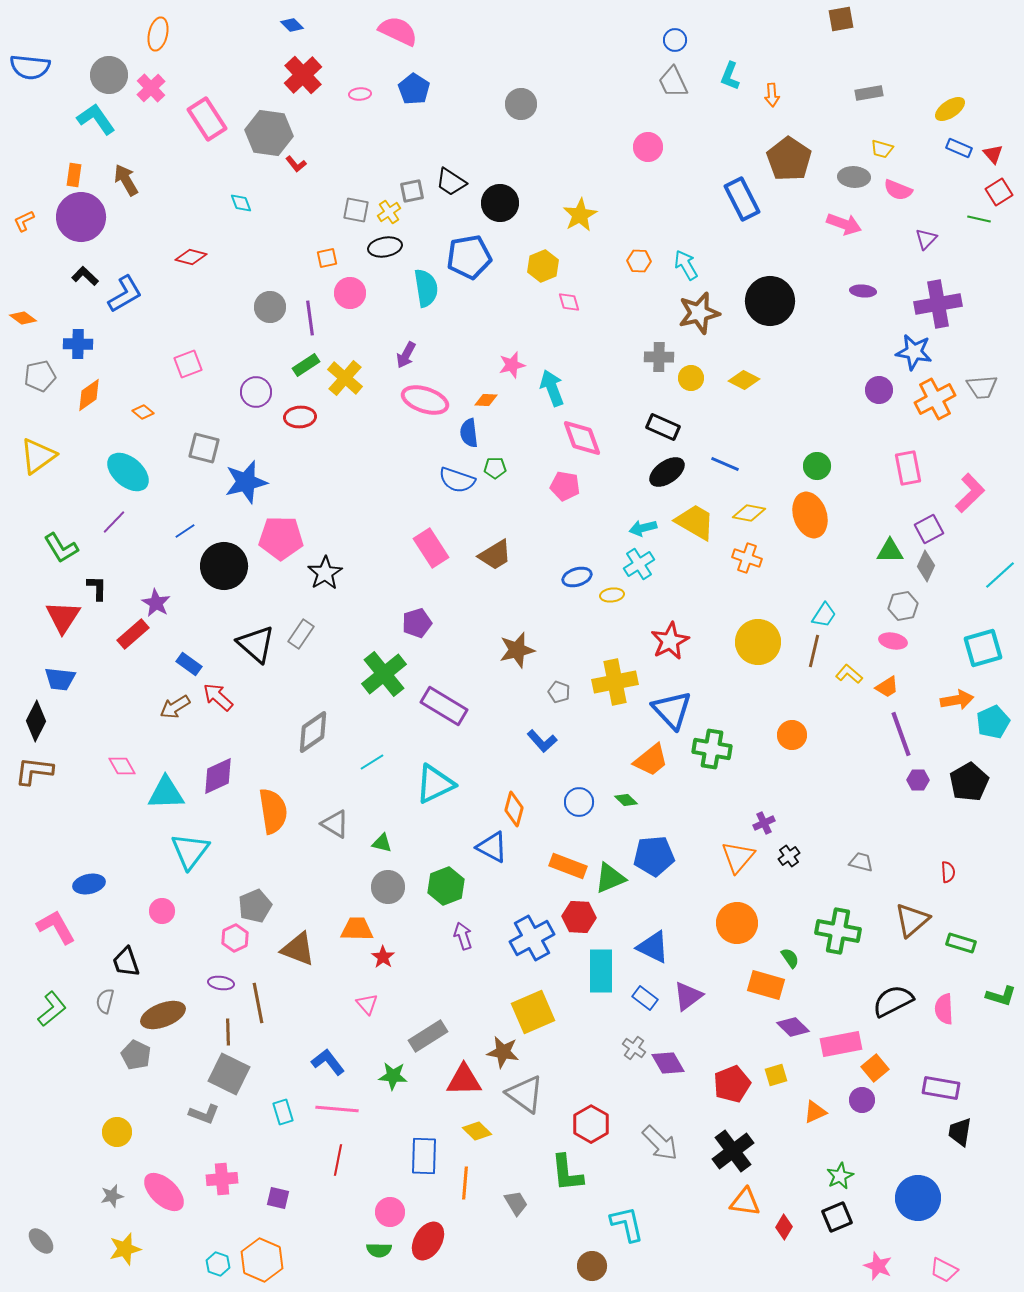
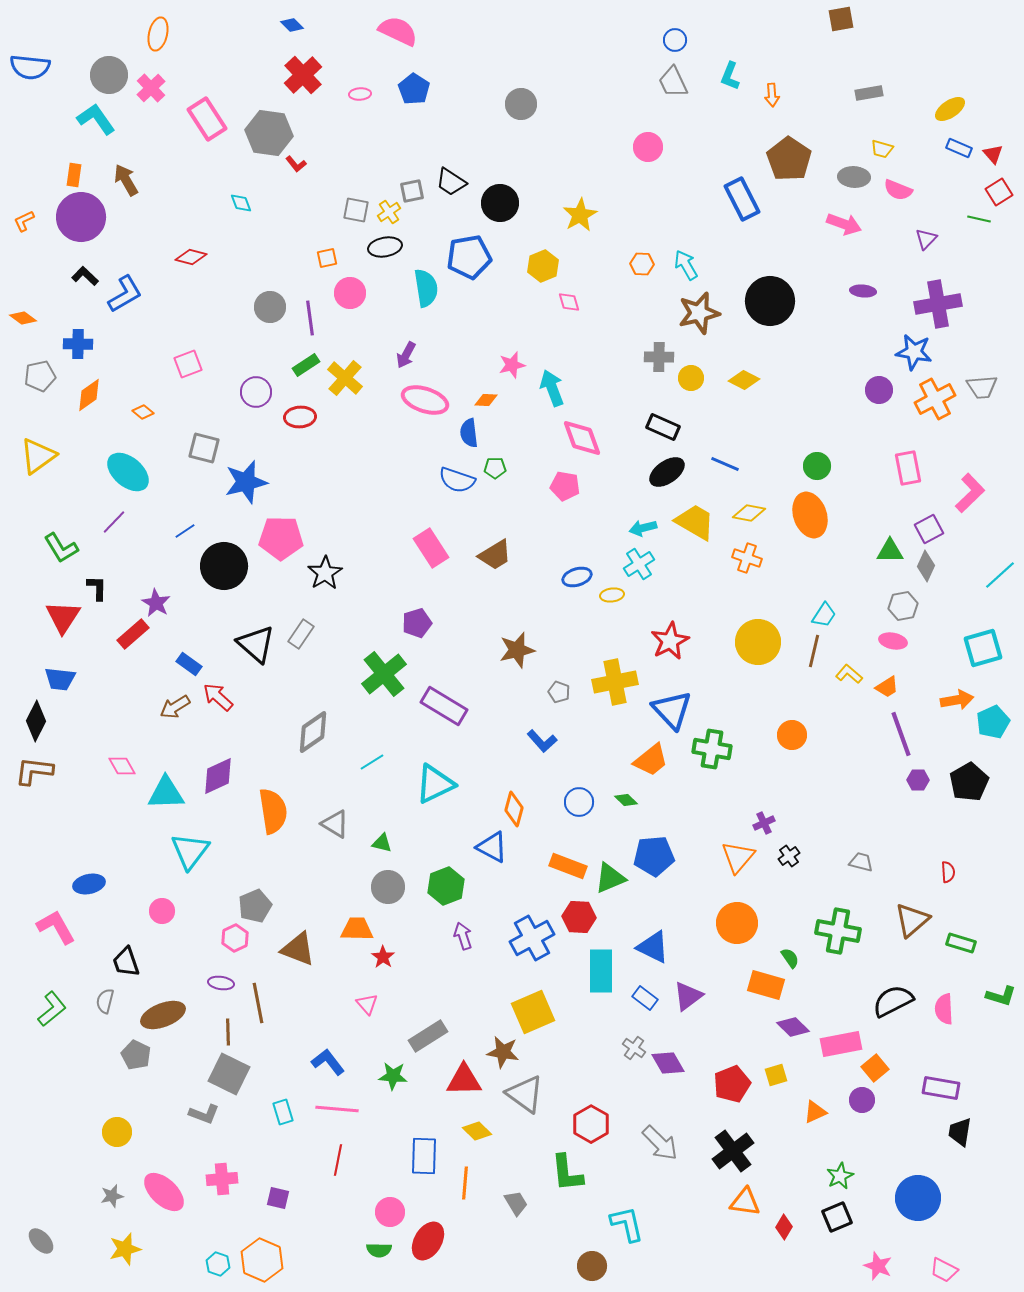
orange hexagon at (639, 261): moved 3 px right, 3 px down
